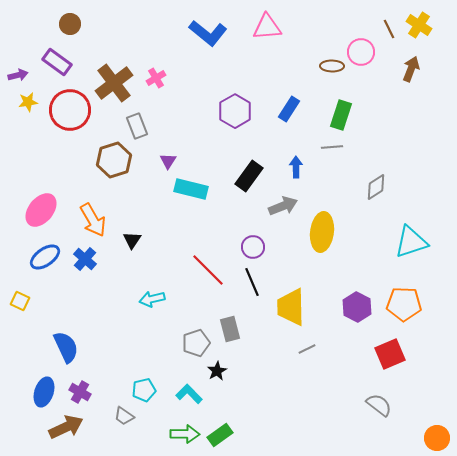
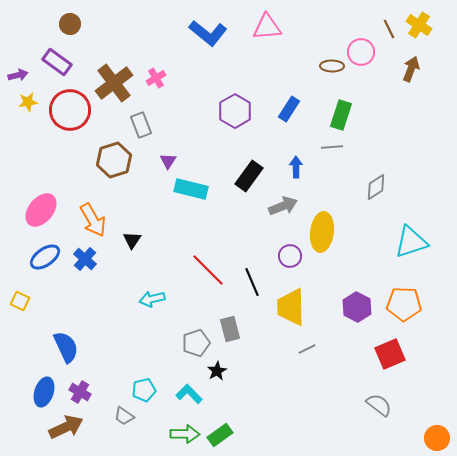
gray rectangle at (137, 126): moved 4 px right, 1 px up
purple circle at (253, 247): moved 37 px right, 9 px down
